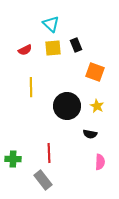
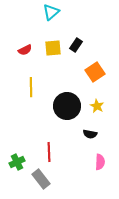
cyan triangle: moved 12 px up; rotated 36 degrees clockwise
black rectangle: rotated 56 degrees clockwise
orange square: rotated 36 degrees clockwise
red line: moved 1 px up
green cross: moved 4 px right, 3 px down; rotated 28 degrees counterclockwise
gray rectangle: moved 2 px left, 1 px up
